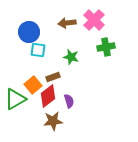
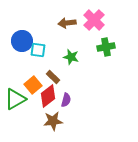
blue circle: moved 7 px left, 9 px down
brown rectangle: rotated 64 degrees clockwise
purple semicircle: moved 3 px left, 1 px up; rotated 32 degrees clockwise
